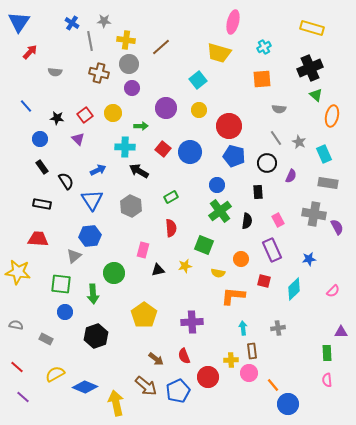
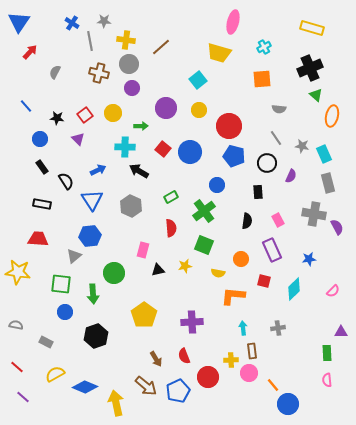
gray semicircle at (55, 72): rotated 112 degrees clockwise
gray star at (299, 142): moved 3 px right, 4 px down; rotated 16 degrees counterclockwise
gray rectangle at (328, 183): rotated 66 degrees clockwise
green cross at (220, 211): moved 16 px left
gray rectangle at (46, 339): moved 3 px down
brown arrow at (156, 359): rotated 21 degrees clockwise
